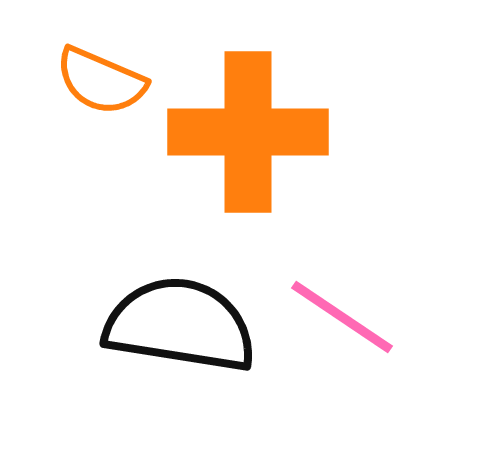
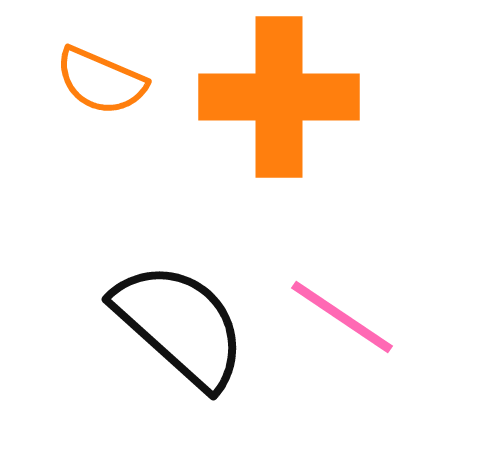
orange cross: moved 31 px right, 35 px up
black semicircle: rotated 33 degrees clockwise
